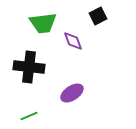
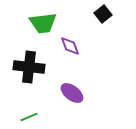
black square: moved 5 px right, 2 px up; rotated 12 degrees counterclockwise
purple diamond: moved 3 px left, 5 px down
purple ellipse: rotated 70 degrees clockwise
green line: moved 1 px down
